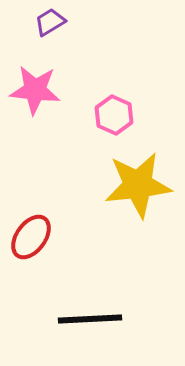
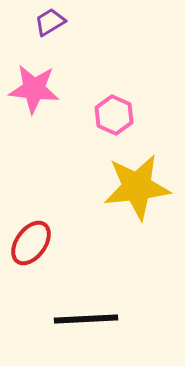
pink star: moved 1 px left, 1 px up
yellow star: moved 1 px left, 2 px down
red ellipse: moved 6 px down
black line: moved 4 px left
